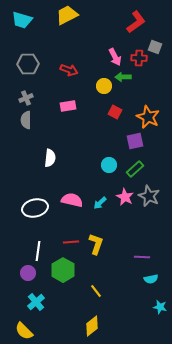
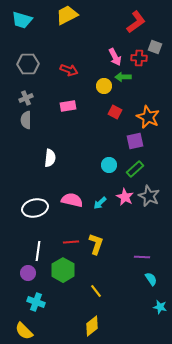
cyan semicircle: rotated 112 degrees counterclockwise
cyan cross: rotated 30 degrees counterclockwise
